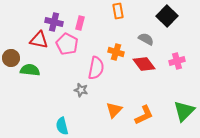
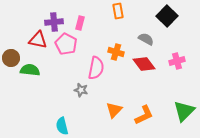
purple cross: rotated 18 degrees counterclockwise
red triangle: moved 1 px left
pink pentagon: moved 1 px left
